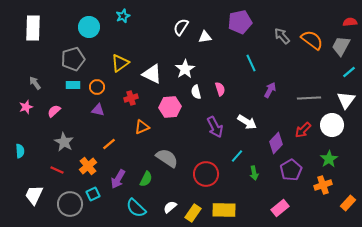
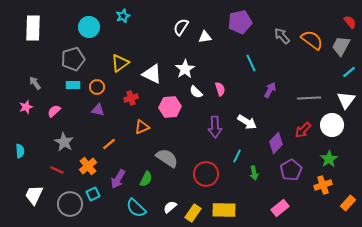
red semicircle at (350, 22): rotated 56 degrees clockwise
white semicircle at (196, 92): rotated 32 degrees counterclockwise
purple arrow at (215, 127): rotated 25 degrees clockwise
cyan line at (237, 156): rotated 16 degrees counterclockwise
